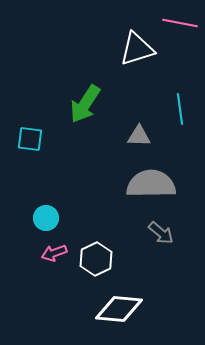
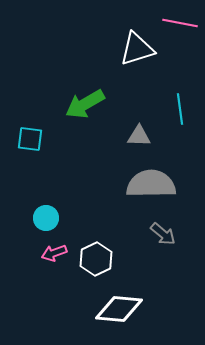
green arrow: rotated 27 degrees clockwise
gray arrow: moved 2 px right, 1 px down
